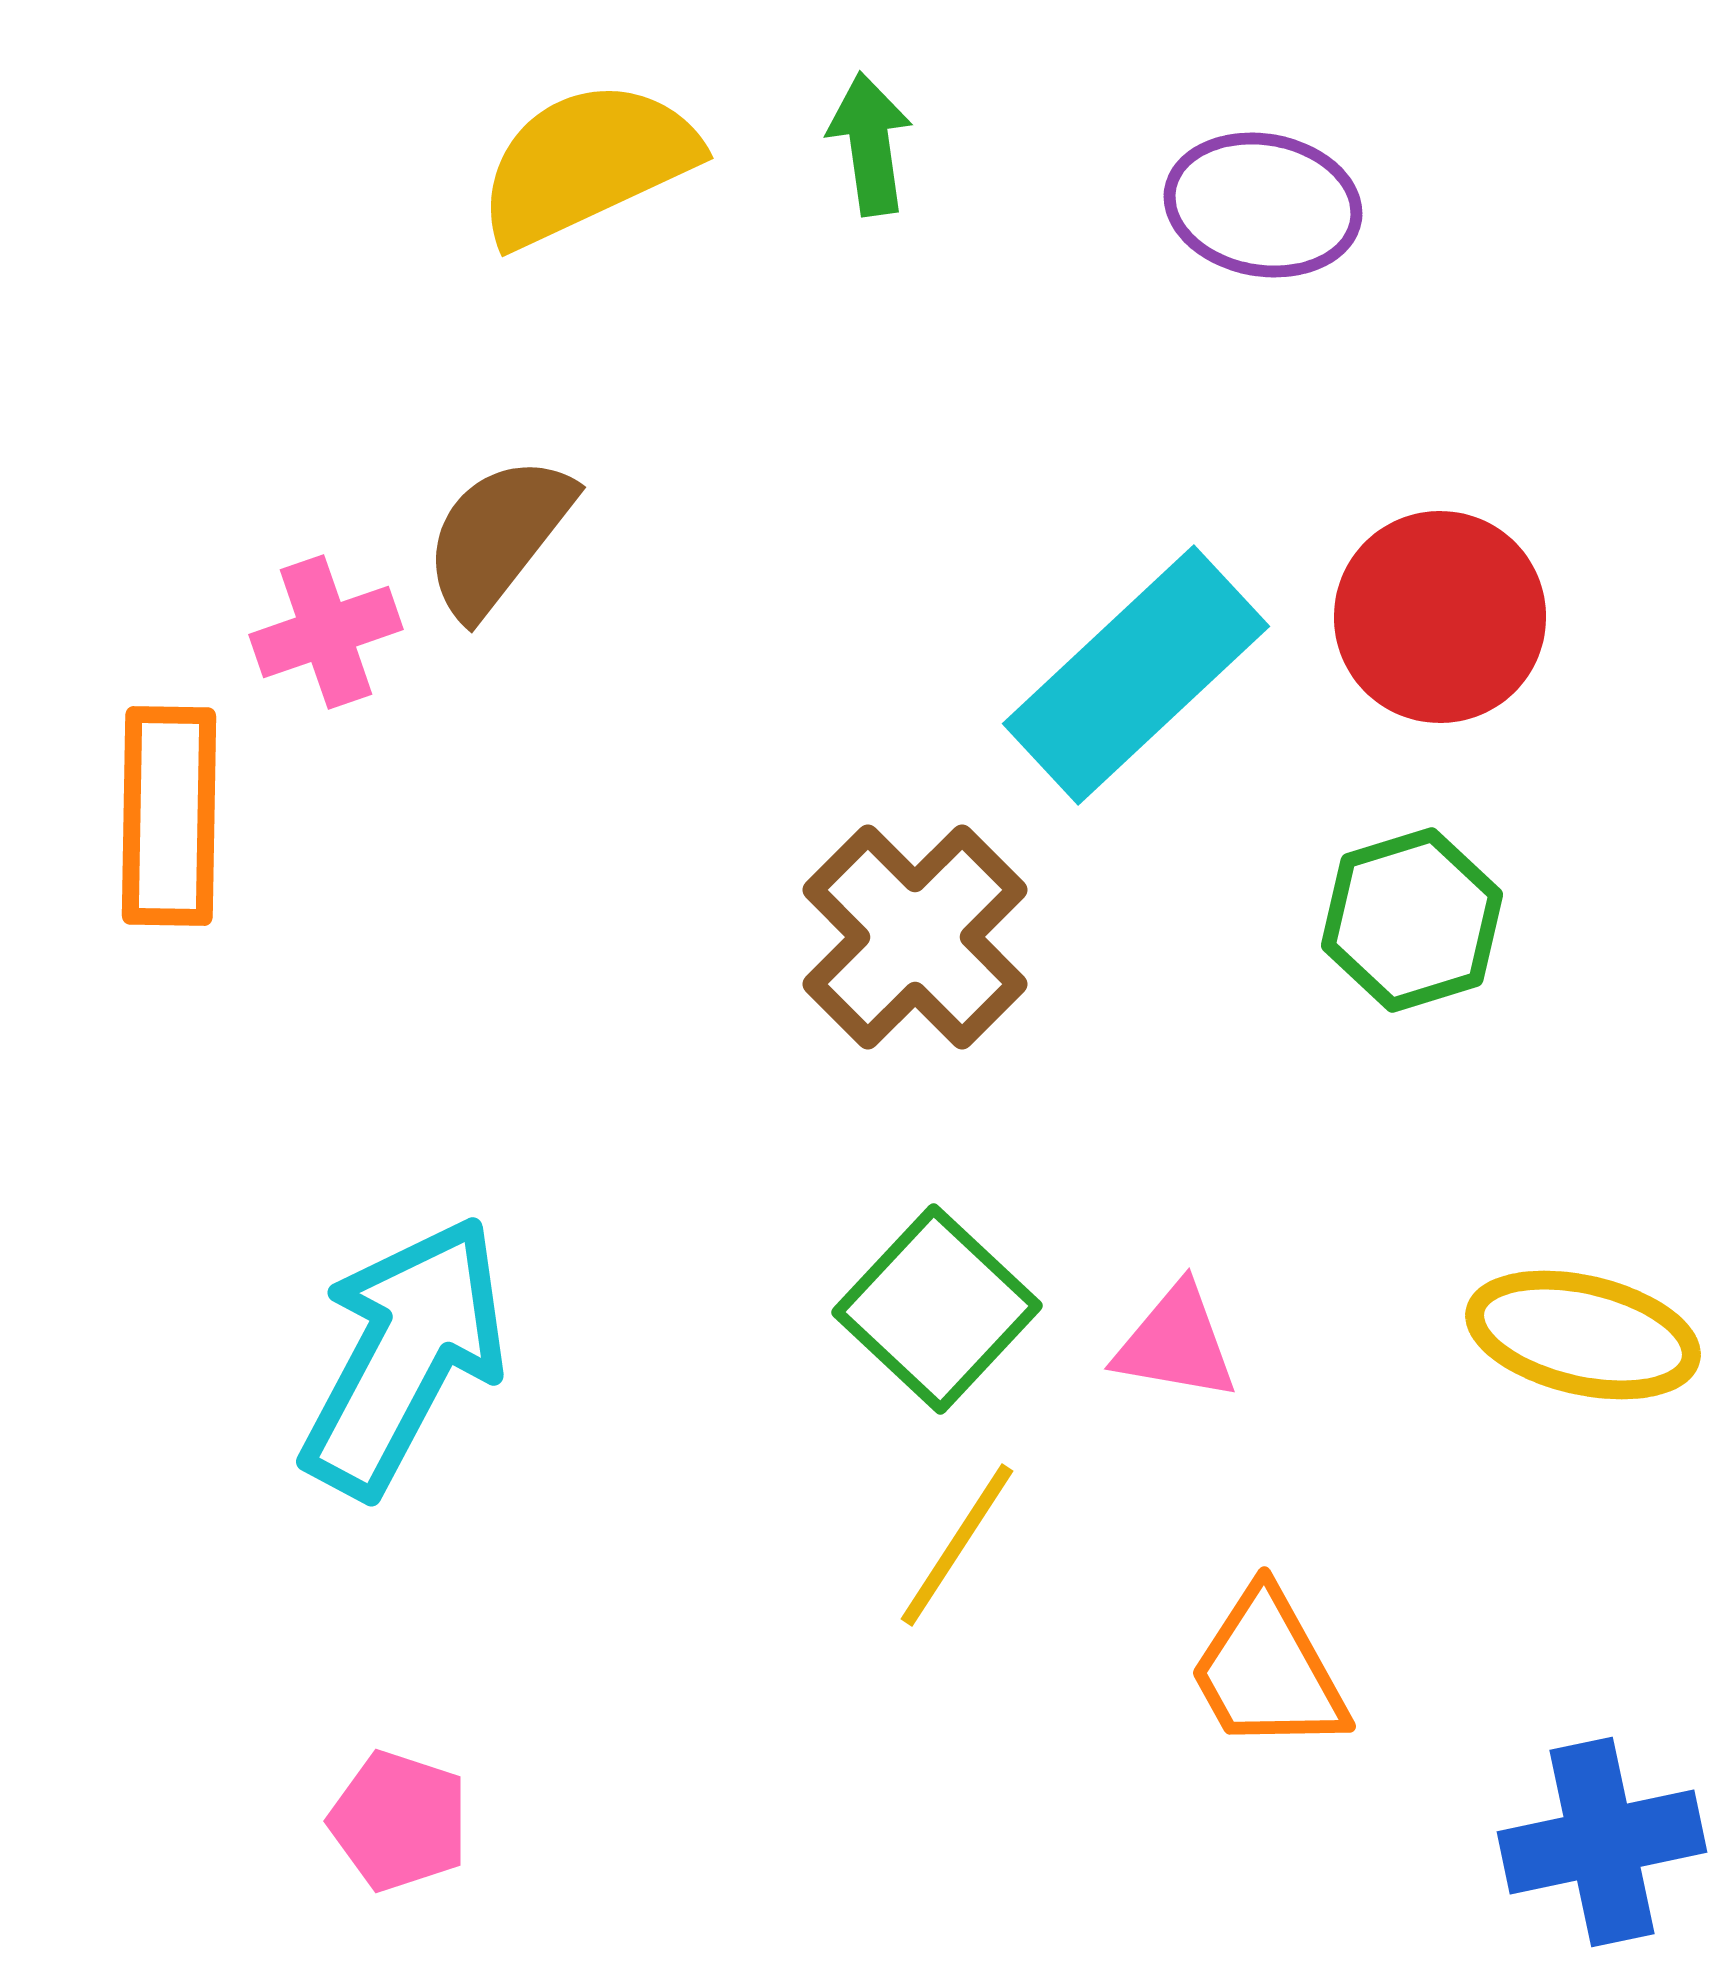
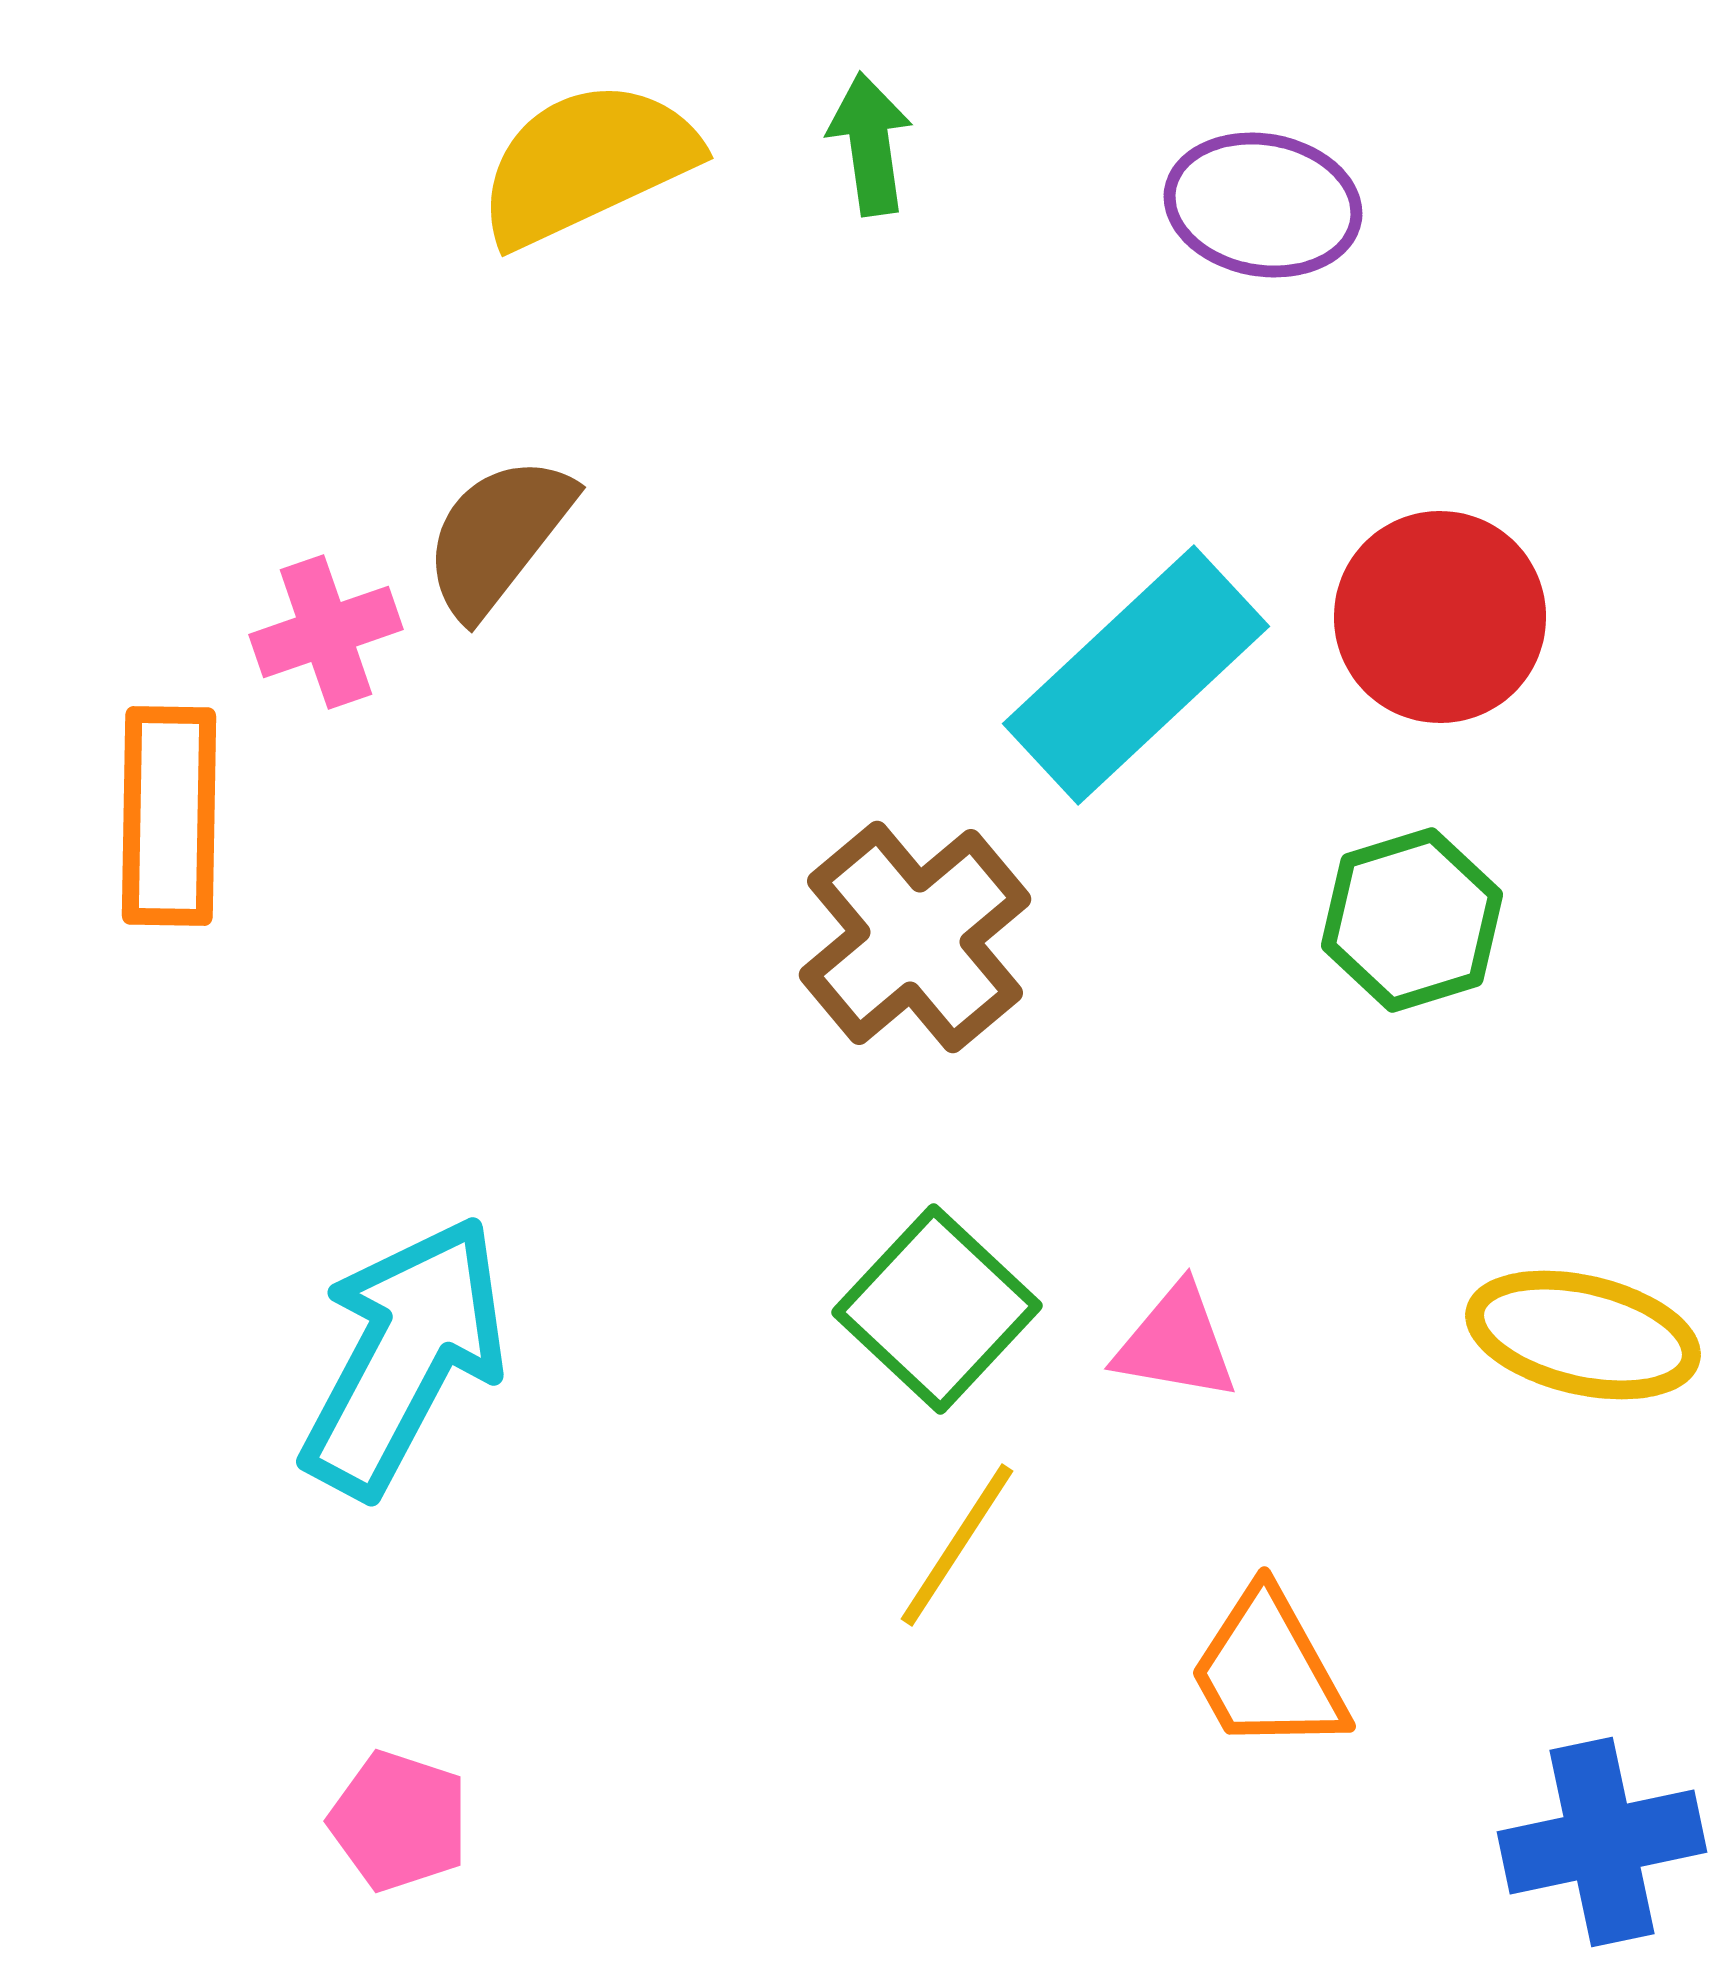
brown cross: rotated 5 degrees clockwise
